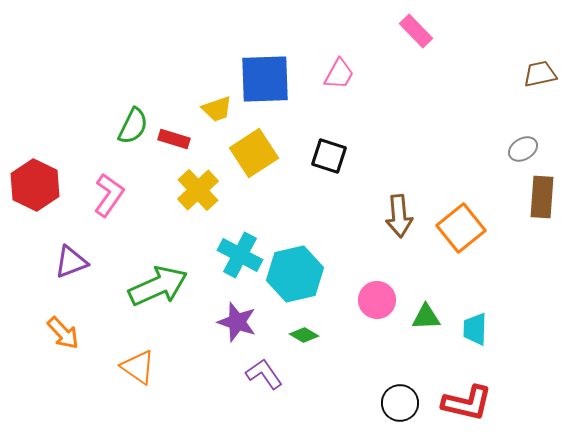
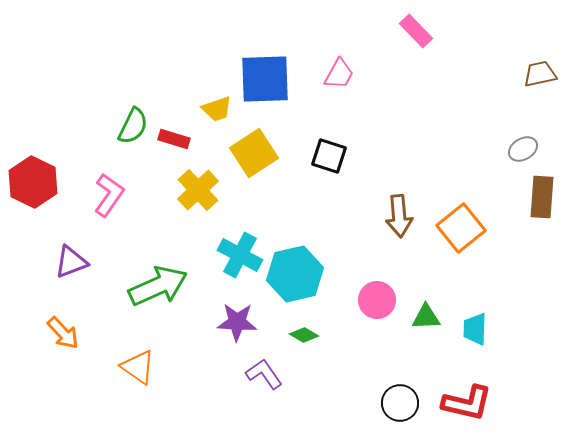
red hexagon: moved 2 px left, 3 px up
purple star: rotated 15 degrees counterclockwise
